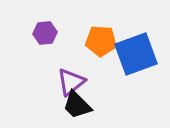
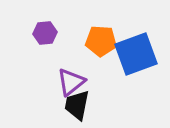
black trapezoid: rotated 56 degrees clockwise
